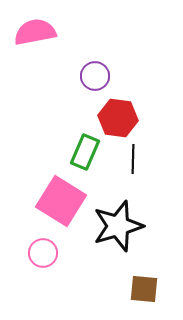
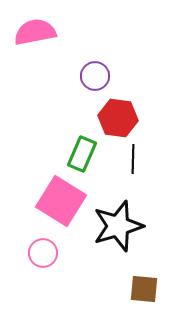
green rectangle: moved 3 px left, 2 px down
